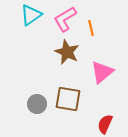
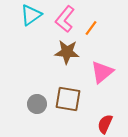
pink L-shape: rotated 20 degrees counterclockwise
orange line: rotated 49 degrees clockwise
brown star: rotated 20 degrees counterclockwise
